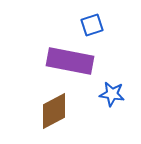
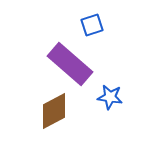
purple rectangle: moved 3 px down; rotated 30 degrees clockwise
blue star: moved 2 px left, 3 px down
